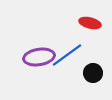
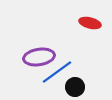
blue line: moved 10 px left, 17 px down
black circle: moved 18 px left, 14 px down
